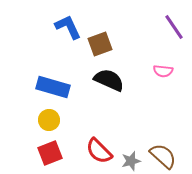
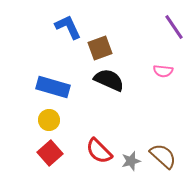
brown square: moved 4 px down
red square: rotated 20 degrees counterclockwise
